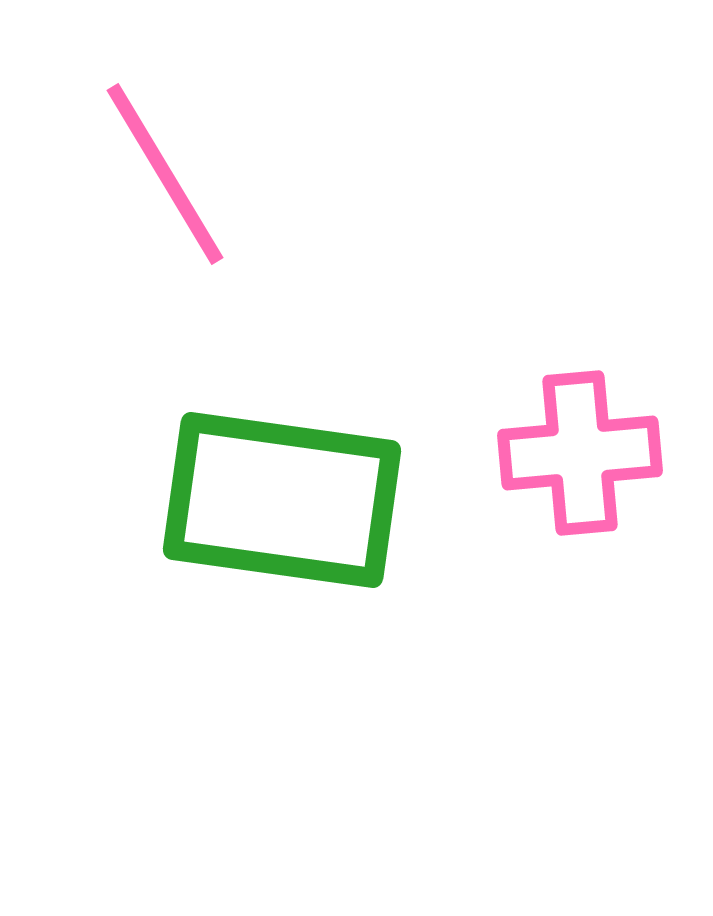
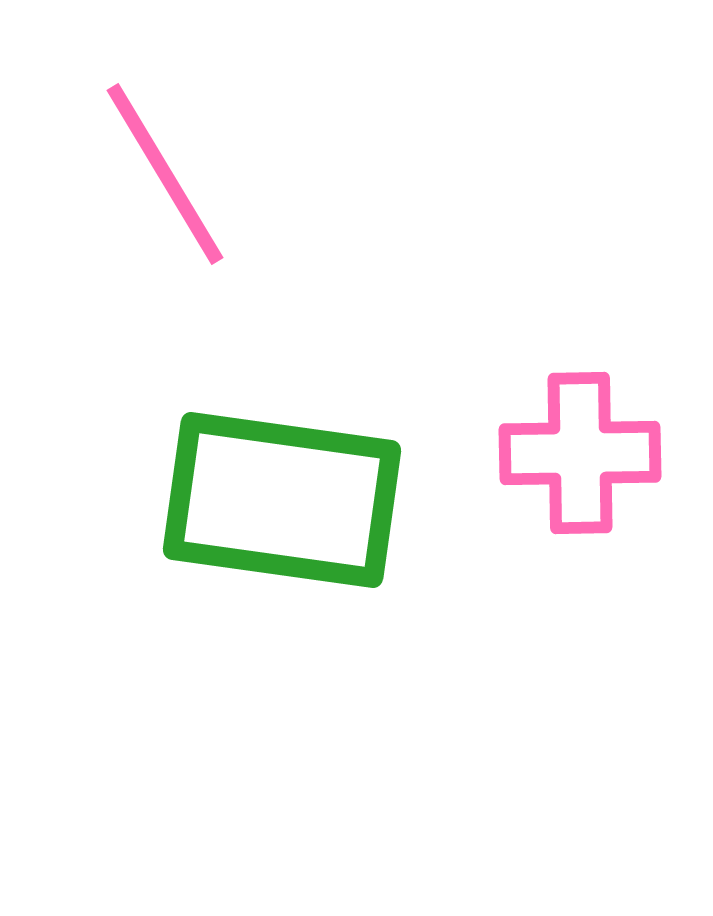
pink cross: rotated 4 degrees clockwise
